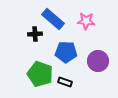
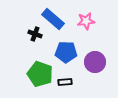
pink star: rotated 12 degrees counterclockwise
black cross: rotated 24 degrees clockwise
purple circle: moved 3 px left, 1 px down
black rectangle: rotated 24 degrees counterclockwise
